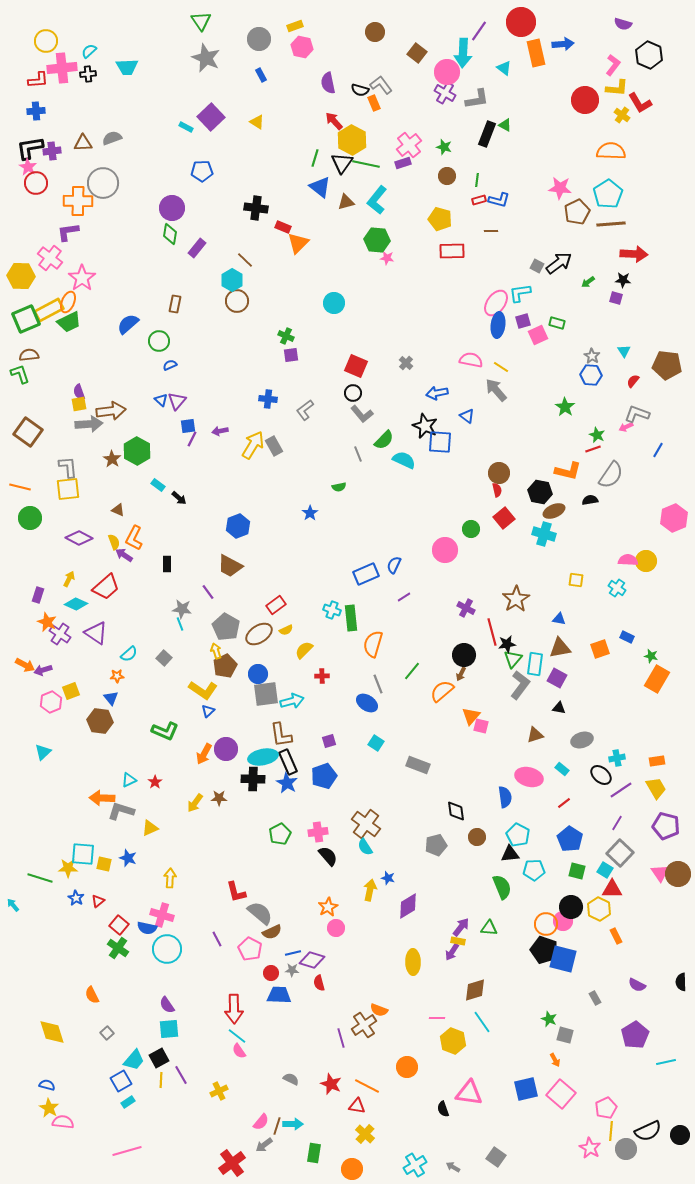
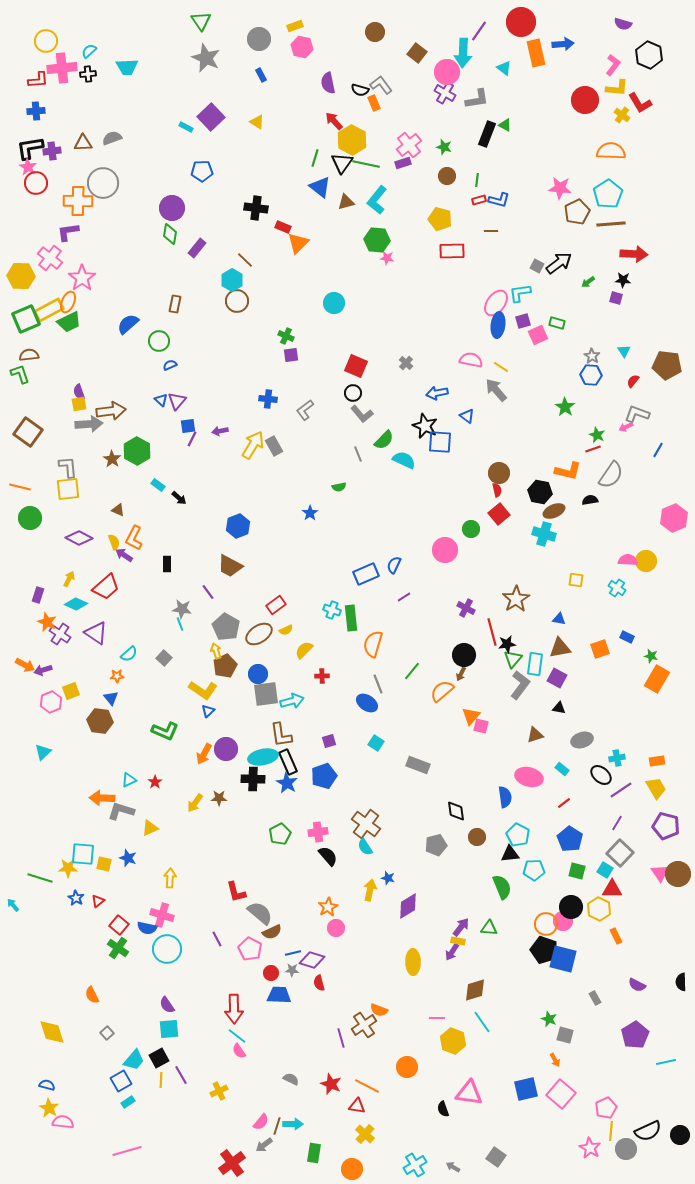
red square at (504, 518): moved 5 px left, 4 px up
